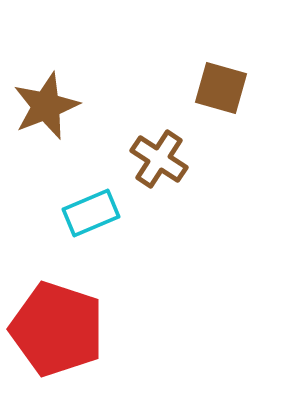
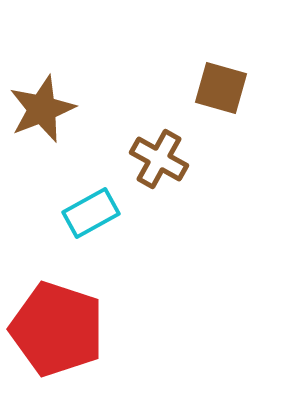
brown star: moved 4 px left, 3 px down
brown cross: rotated 4 degrees counterclockwise
cyan rectangle: rotated 6 degrees counterclockwise
